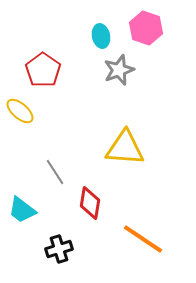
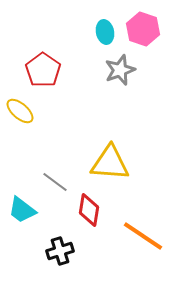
pink hexagon: moved 3 px left, 1 px down
cyan ellipse: moved 4 px right, 4 px up
gray star: moved 1 px right
yellow triangle: moved 15 px left, 15 px down
gray line: moved 10 px down; rotated 20 degrees counterclockwise
red diamond: moved 1 px left, 7 px down
orange line: moved 3 px up
black cross: moved 1 px right, 2 px down
